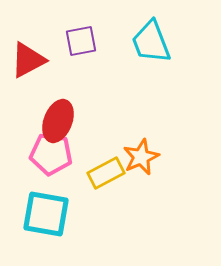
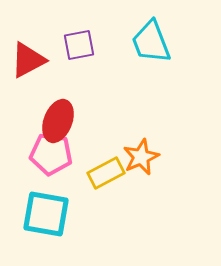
purple square: moved 2 px left, 4 px down
